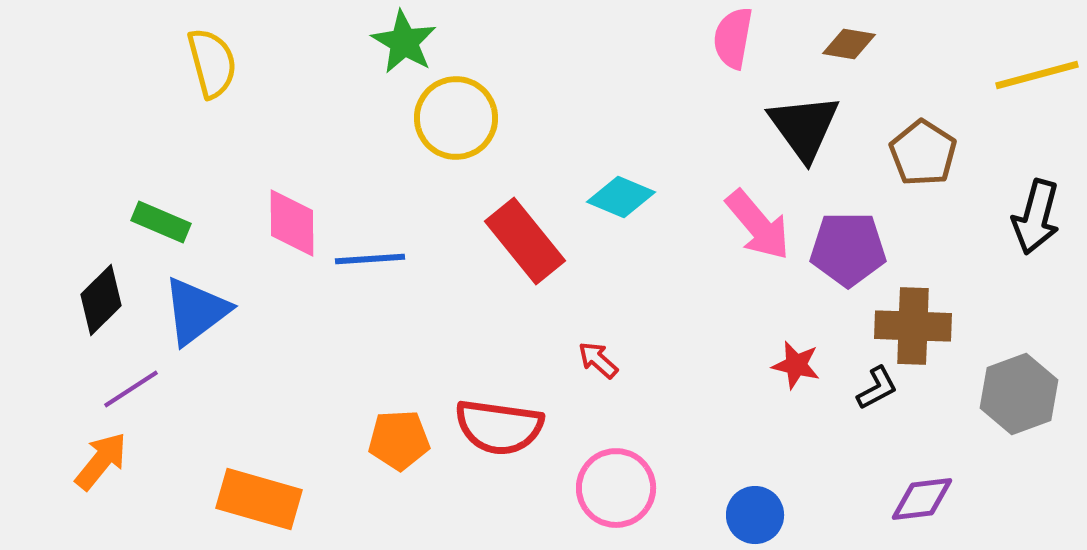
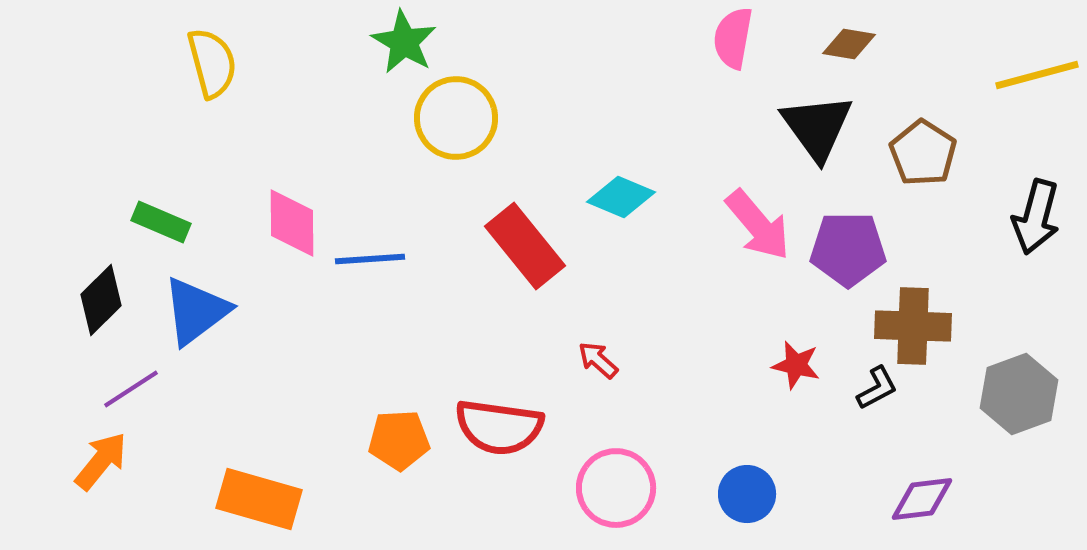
black triangle: moved 13 px right
red rectangle: moved 5 px down
blue circle: moved 8 px left, 21 px up
